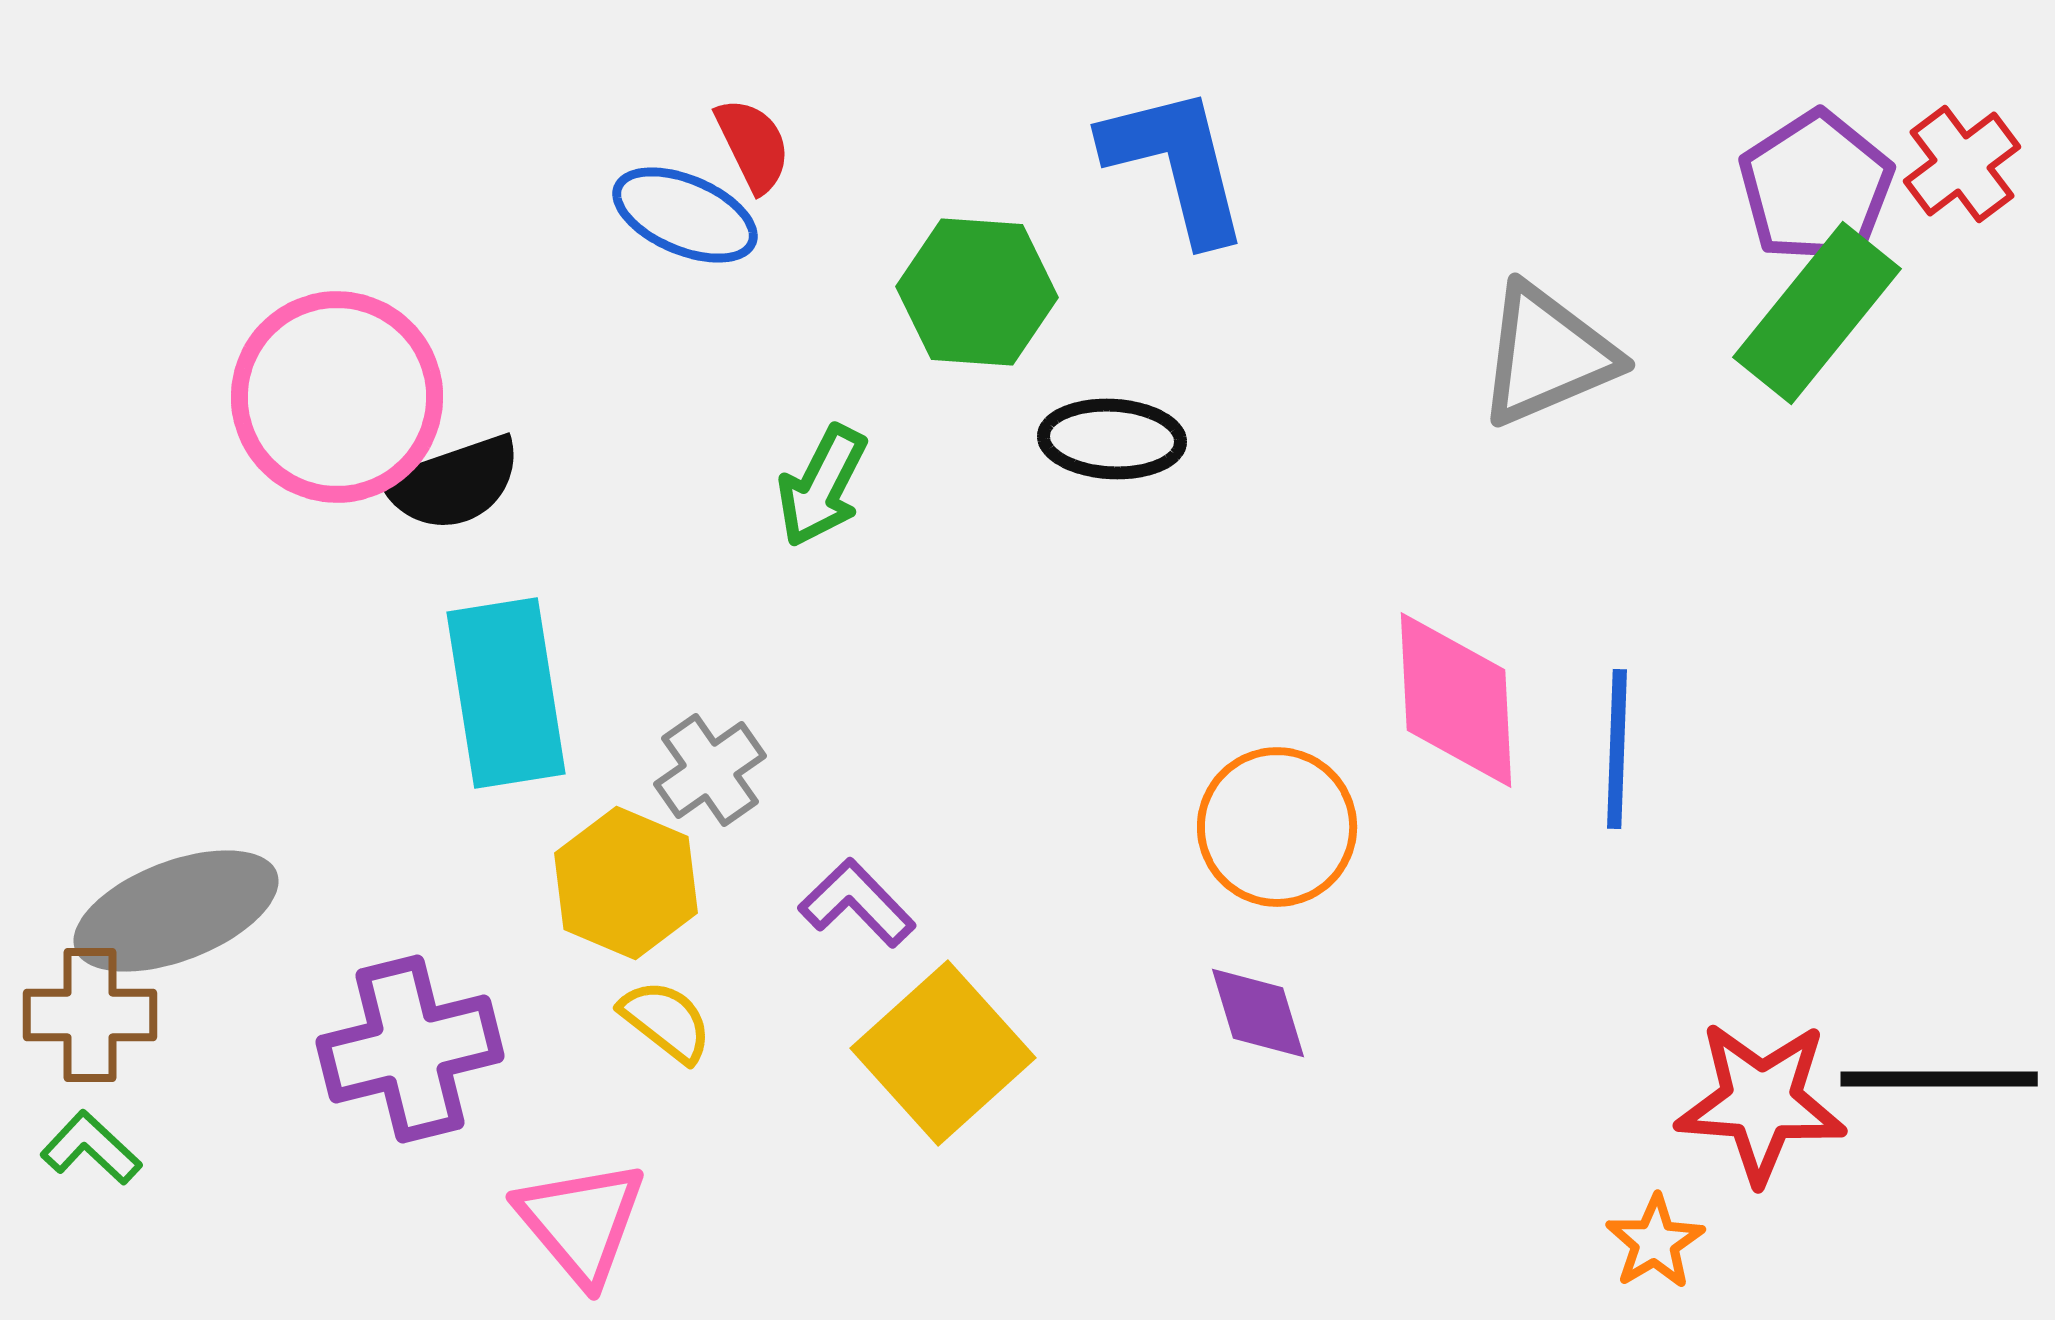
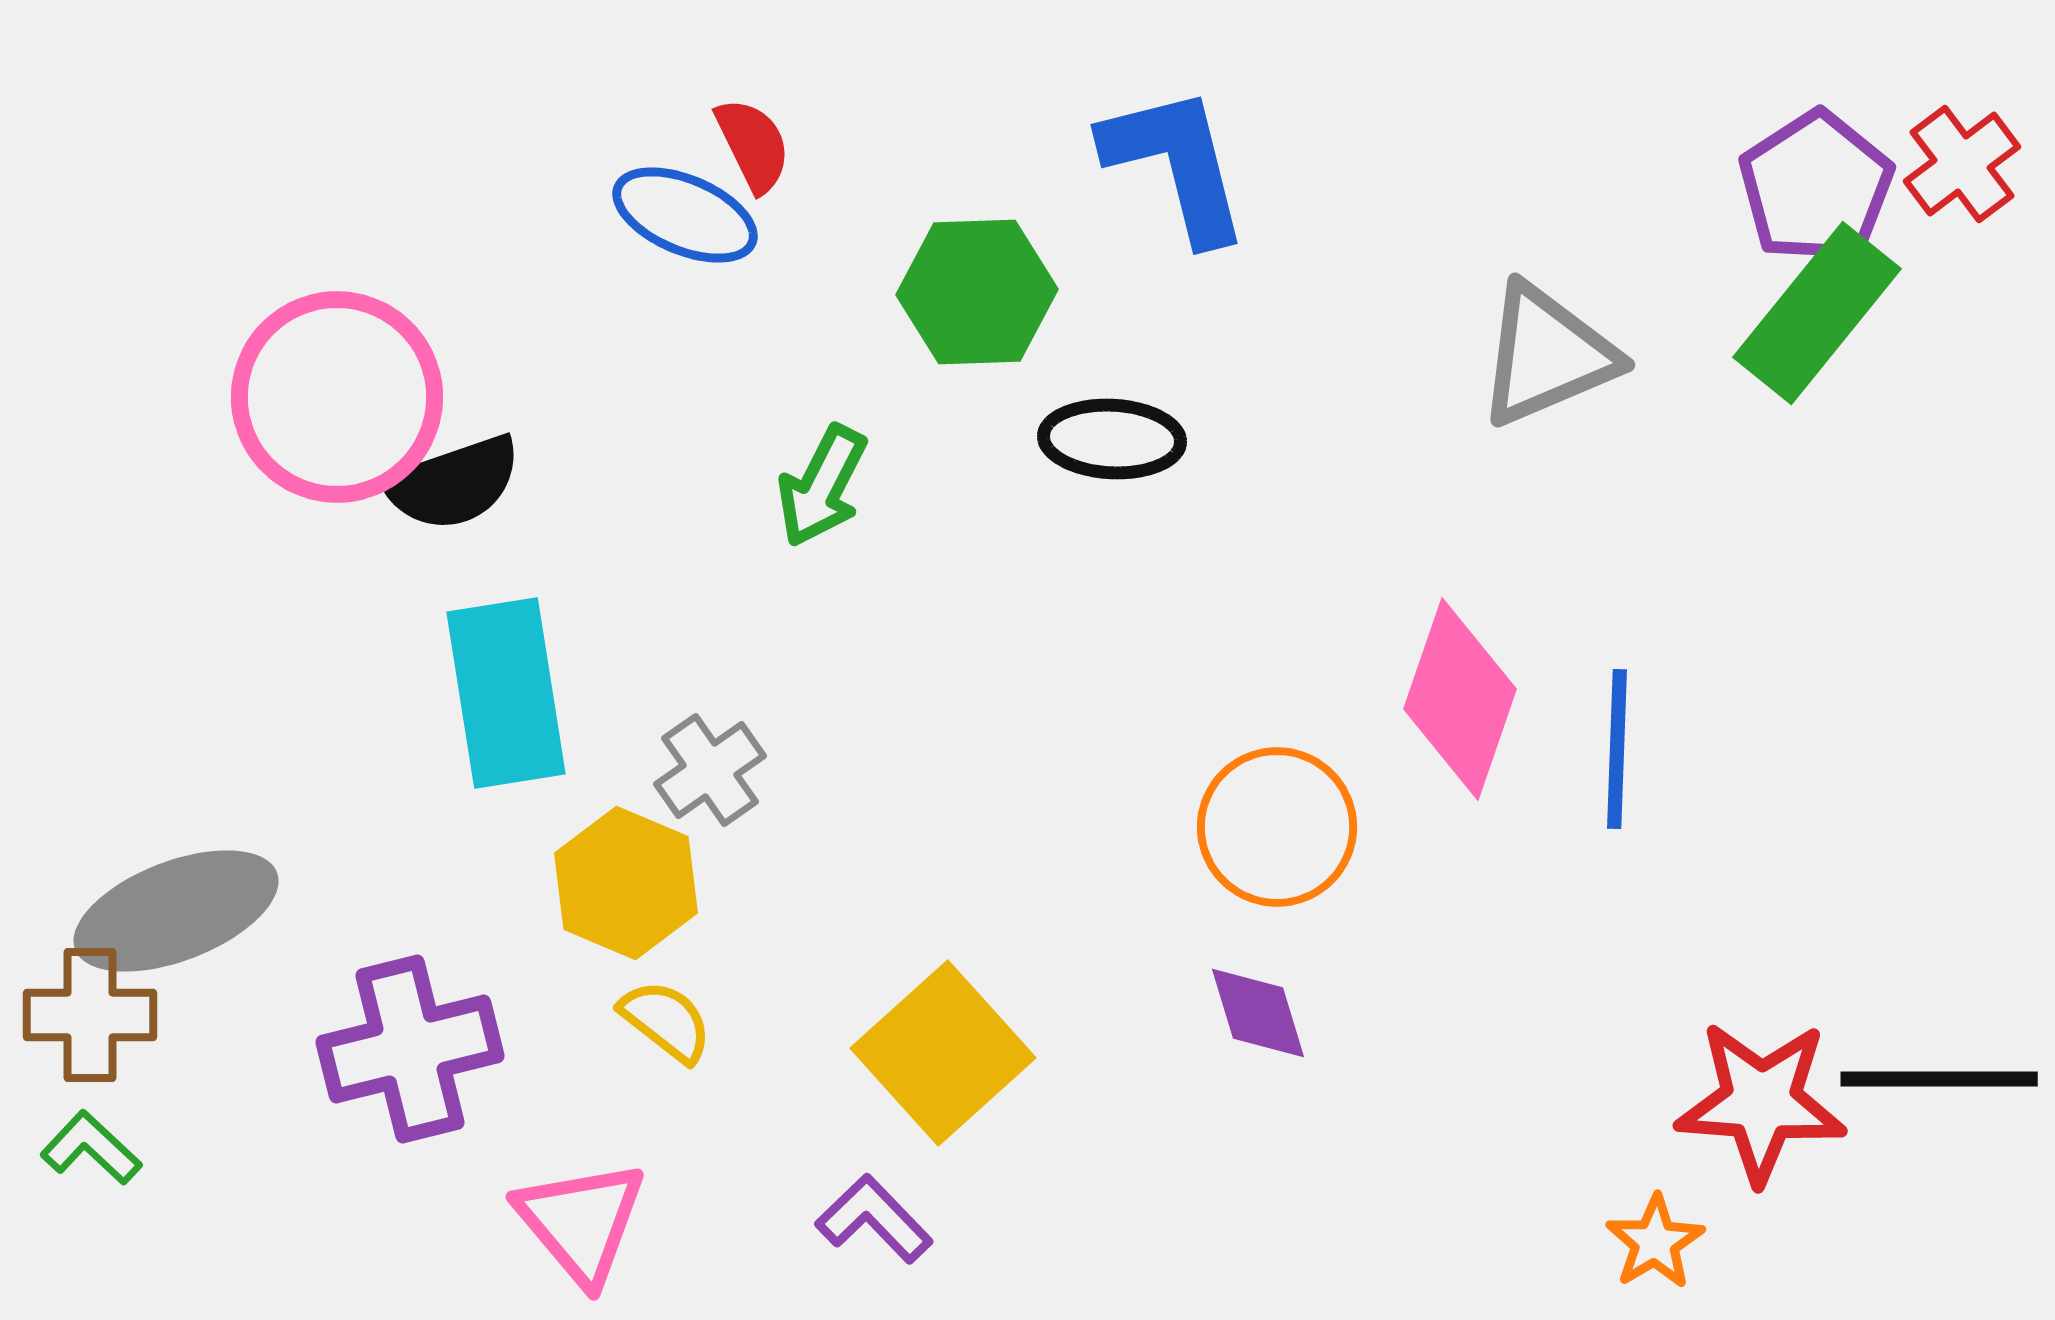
green hexagon: rotated 6 degrees counterclockwise
pink diamond: moved 4 px right, 1 px up; rotated 22 degrees clockwise
purple L-shape: moved 17 px right, 316 px down
